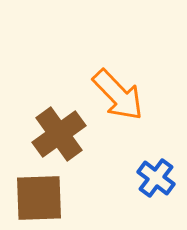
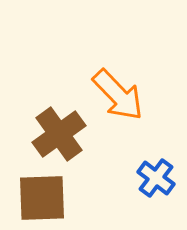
brown square: moved 3 px right
